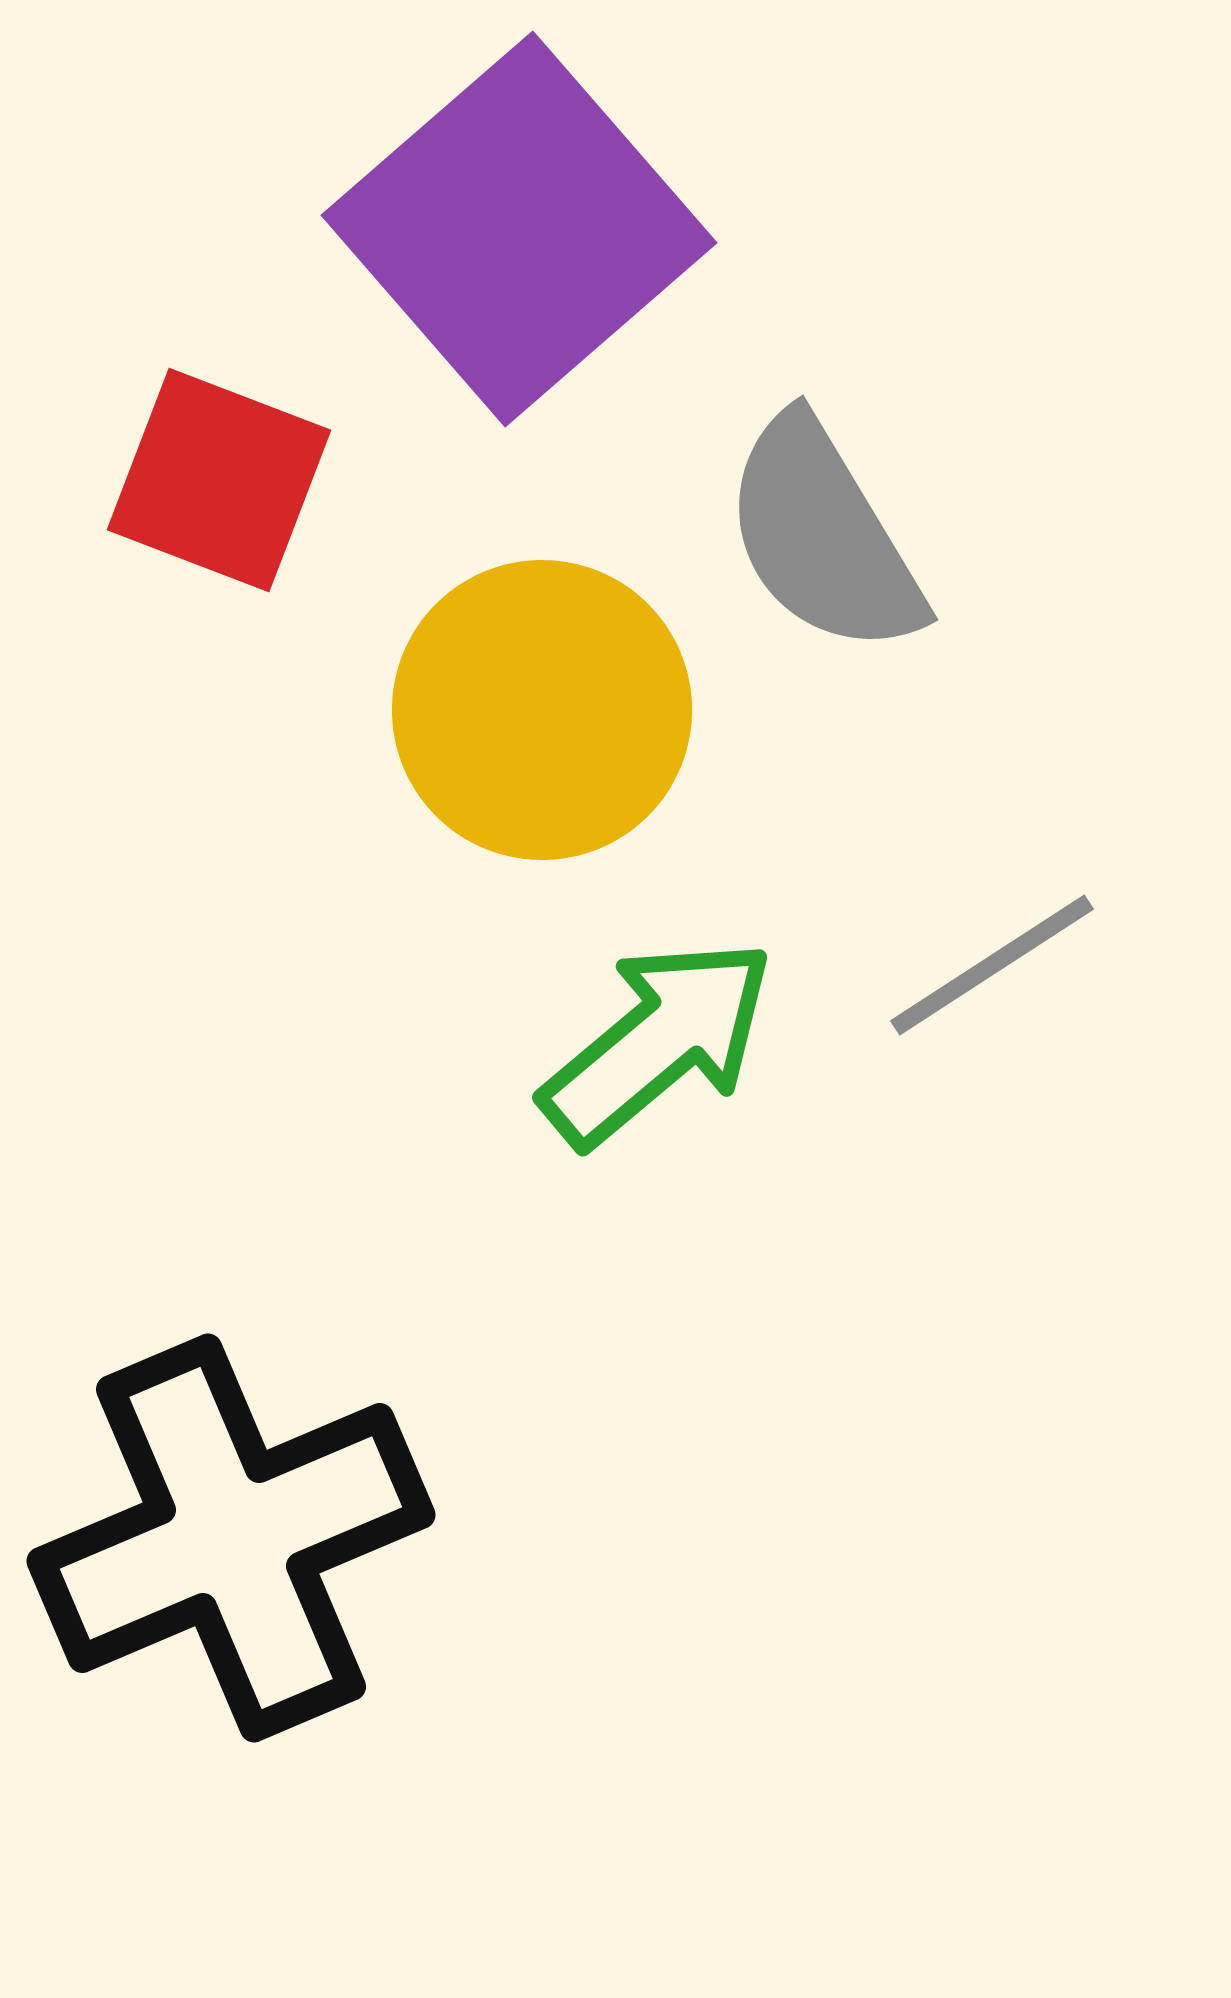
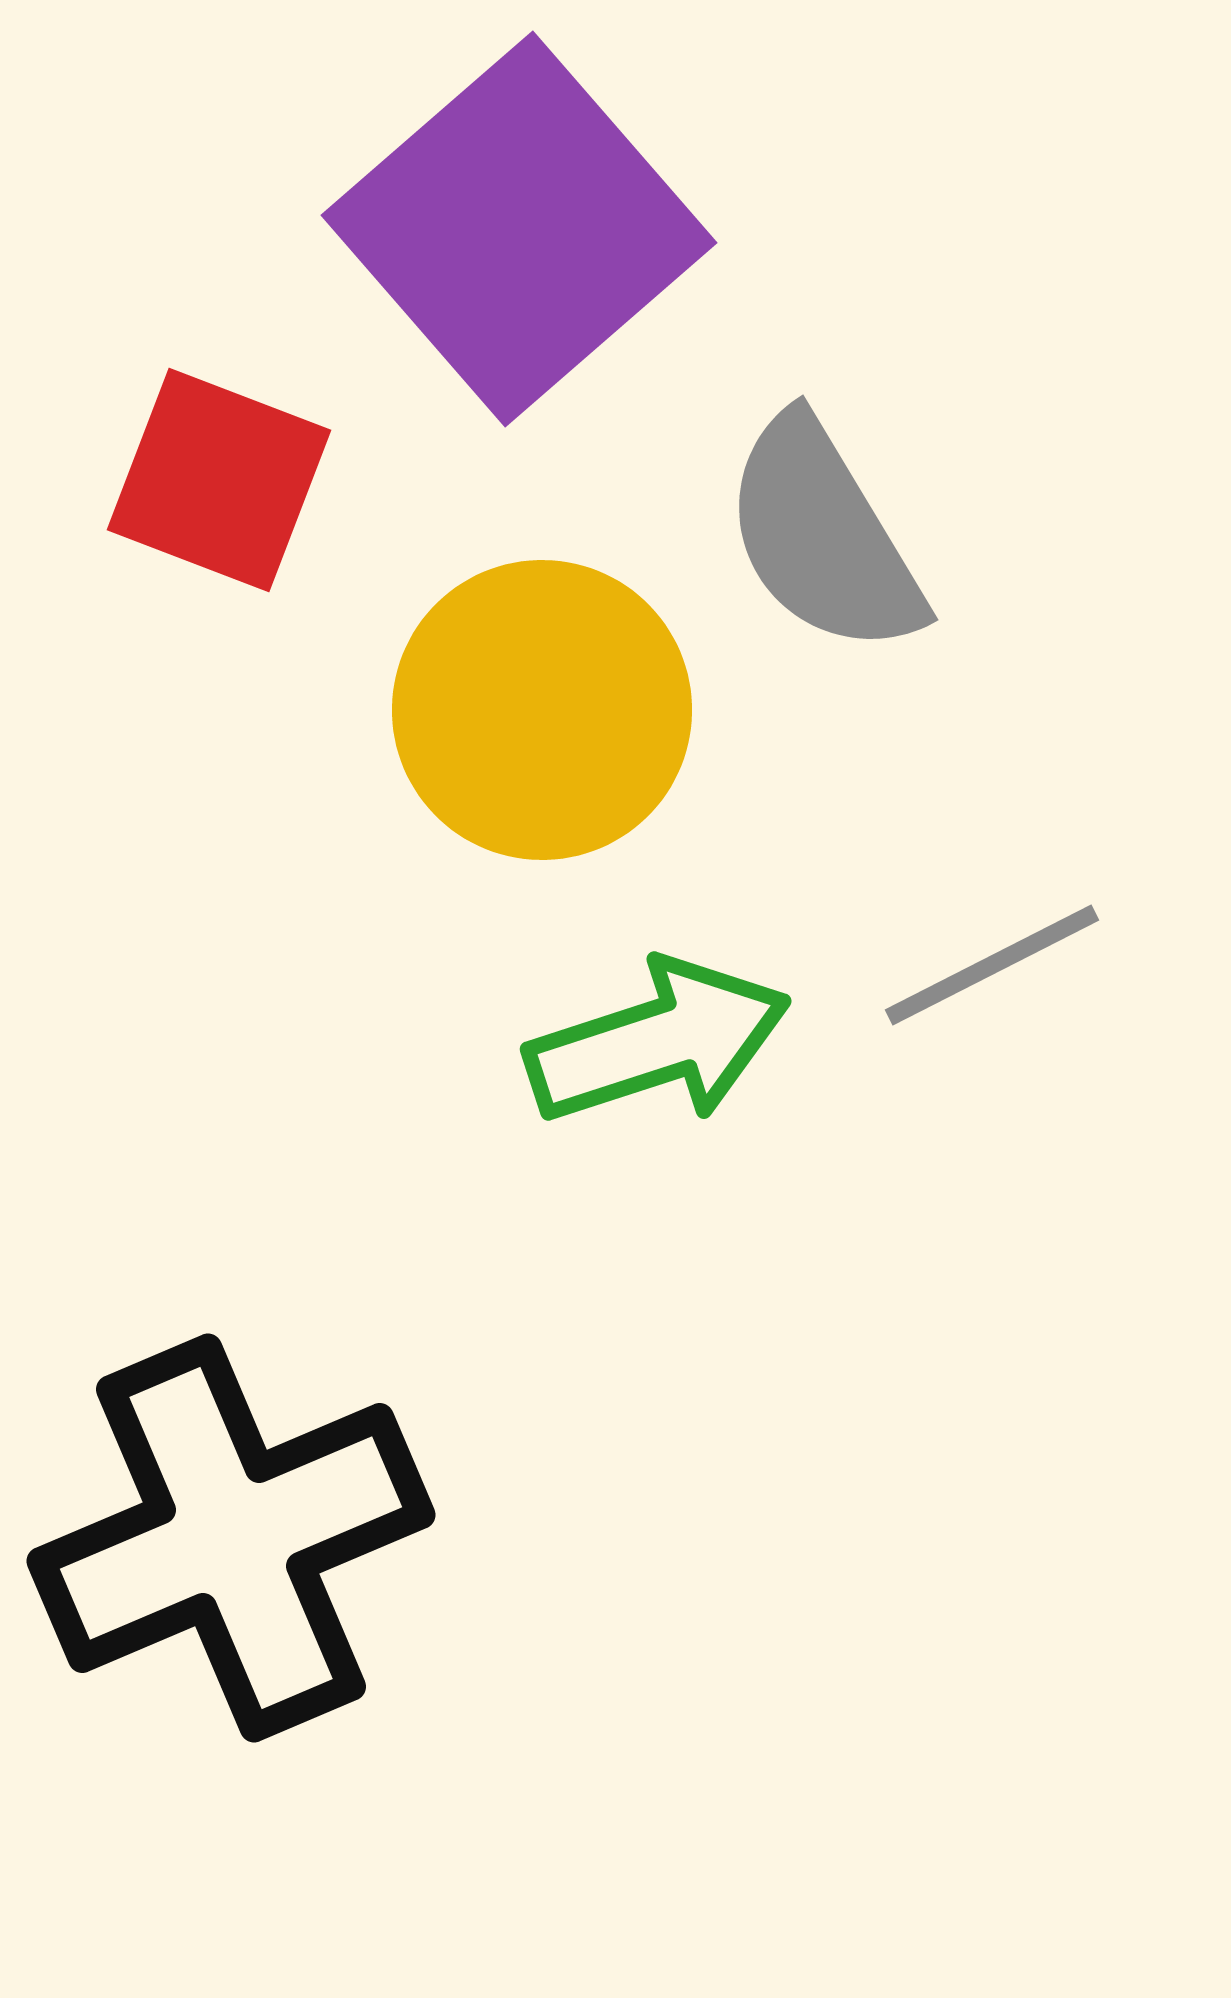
gray line: rotated 6 degrees clockwise
green arrow: rotated 22 degrees clockwise
